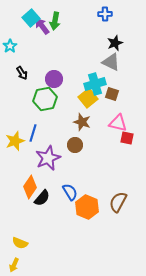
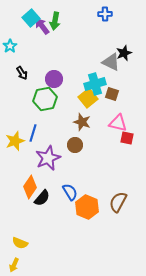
black star: moved 9 px right, 10 px down
